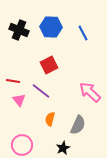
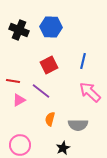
blue line: moved 28 px down; rotated 42 degrees clockwise
pink triangle: rotated 40 degrees clockwise
gray semicircle: rotated 66 degrees clockwise
pink circle: moved 2 px left
